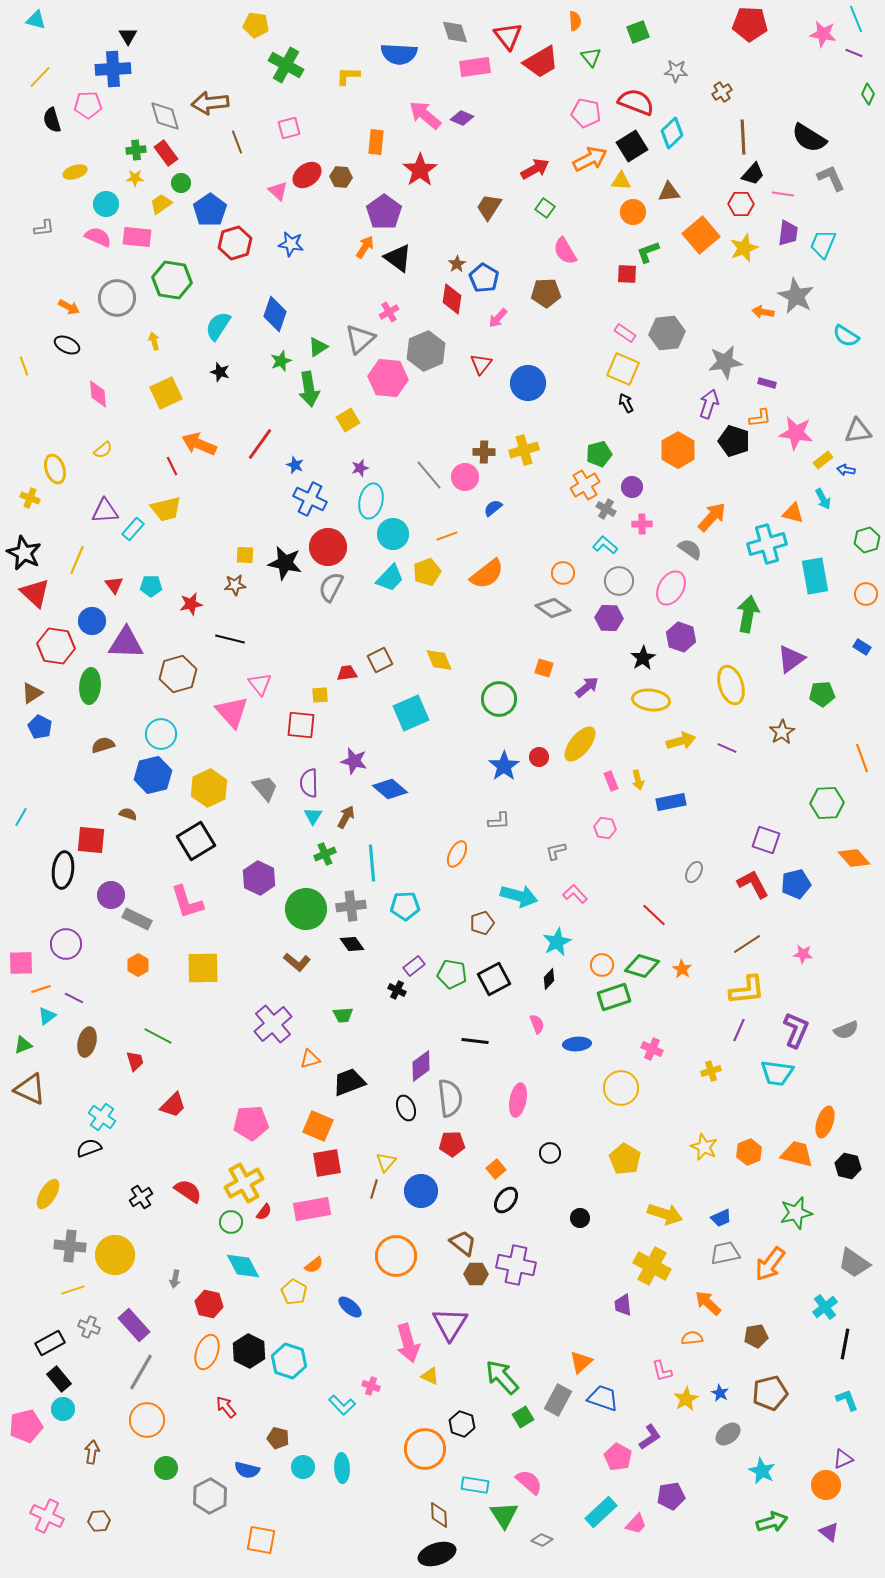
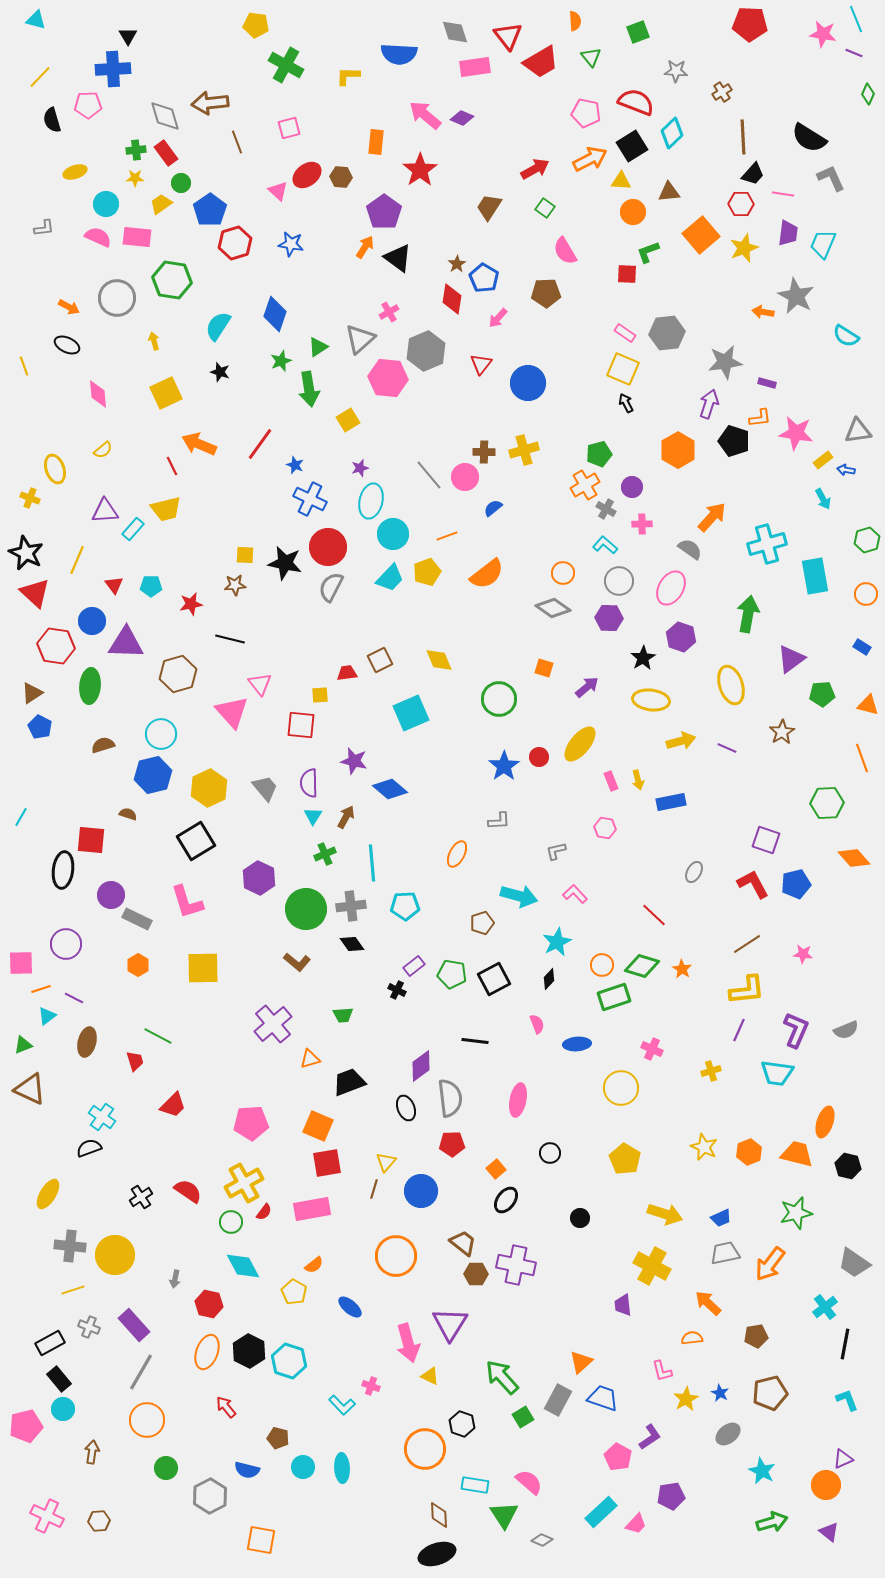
orange triangle at (793, 513): moved 75 px right, 192 px down
black star at (24, 553): moved 2 px right
